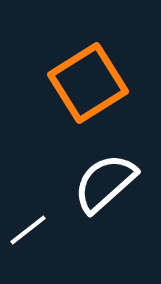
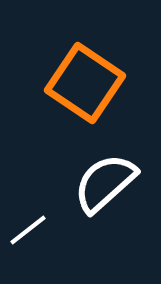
orange square: moved 3 px left; rotated 24 degrees counterclockwise
